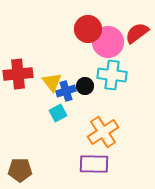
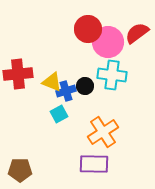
yellow triangle: rotated 30 degrees counterclockwise
cyan square: moved 1 px right, 1 px down
